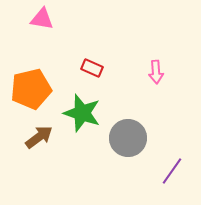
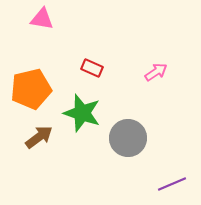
pink arrow: rotated 120 degrees counterclockwise
purple line: moved 13 px down; rotated 32 degrees clockwise
